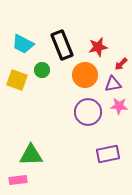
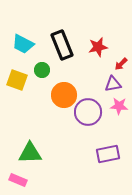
orange circle: moved 21 px left, 20 px down
green triangle: moved 1 px left, 2 px up
pink rectangle: rotated 30 degrees clockwise
